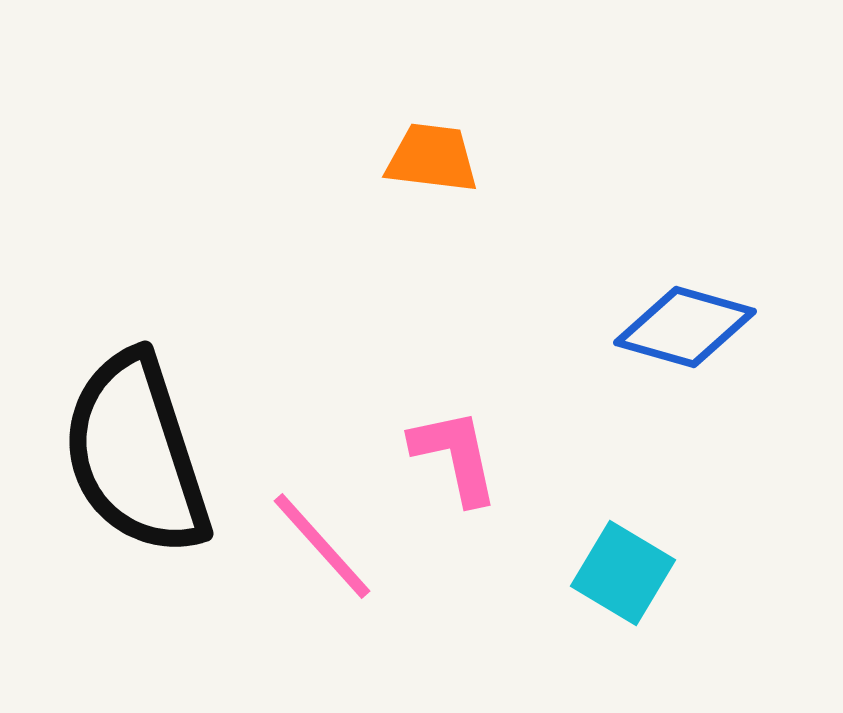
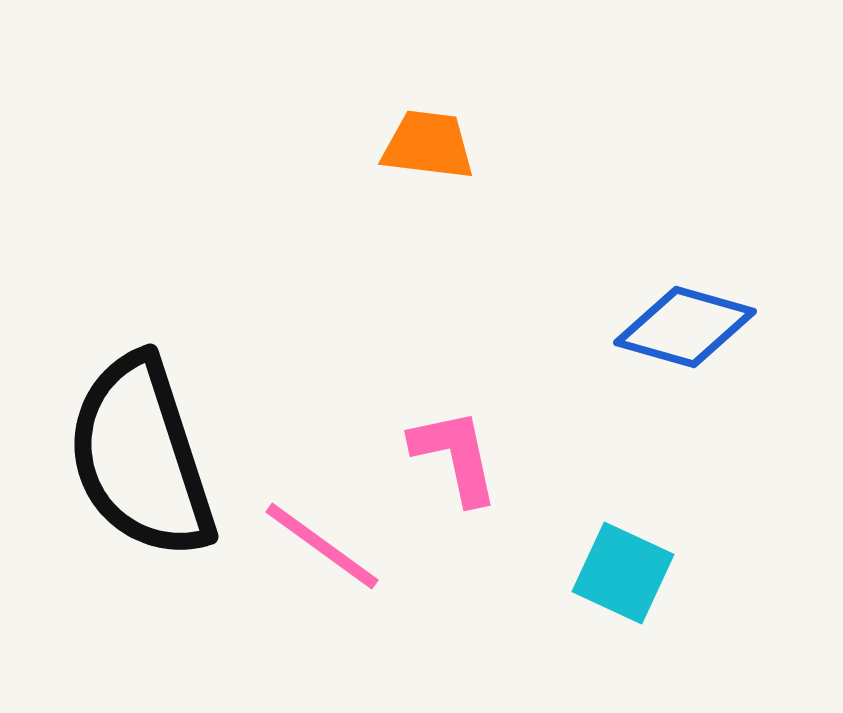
orange trapezoid: moved 4 px left, 13 px up
black semicircle: moved 5 px right, 3 px down
pink line: rotated 12 degrees counterclockwise
cyan square: rotated 6 degrees counterclockwise
